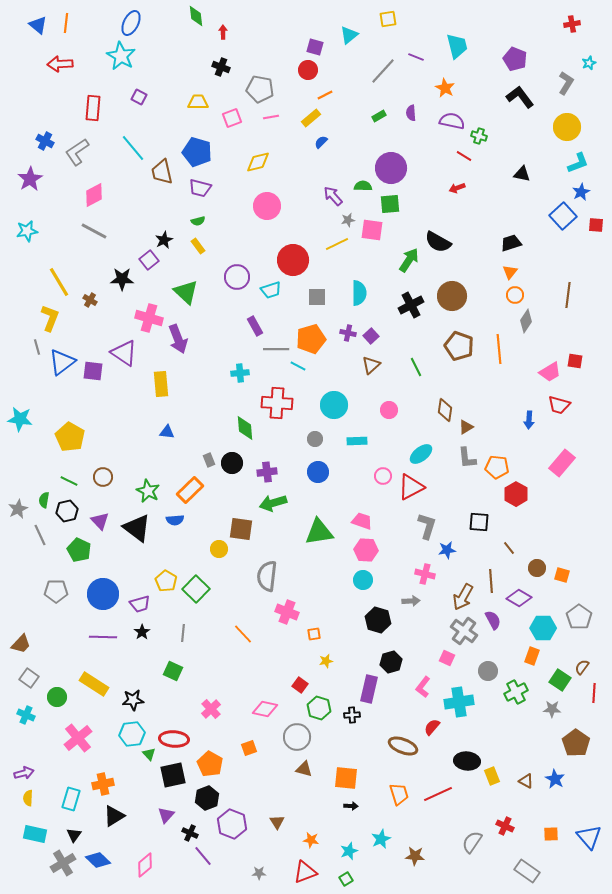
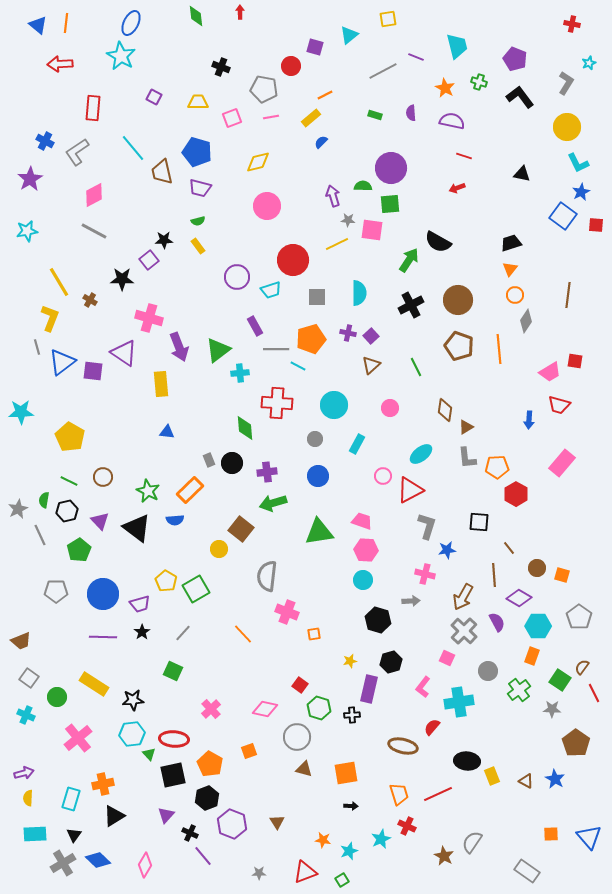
red cross at (572, 24): rotated 21 degrees clockwise
red arrow at (223, 32): moved 17 px right, 20 px up
red circle at (308, 70): moved 17 px left, 4 px up
gray line at (383, 71): rotated 20 degrees clockwise
gray pentagon at (260, 89): moved 4 px right
purple square at (139, 97): moved 15 px right
green rectangle at (379, 116): moved 4 px left, 1 px up; rotated 48 degrees clockwise
green cross at (479, 136): moved 54 px up
red line at (464, 156): rotated 14 degrees counterclockwise
cyan L-shape at (578, 163): rotated 85 degrees clockwise
purple arrow at (333, 196): rotated 25 degrees clockwise
blue square at (563, 216): rotated 12 degrees counterclockwise
gray star at (348, 220): rotated 16 degrees clockwise
black star at (164, 240): rotated 24 degrees clockwise
orange triangle at (510, 272): moved 3 px up
green triangle at (186, 292): moved 32 px right, 58 px down; rotated 40 degrees clockwise
brown circle at (452, 296): moved 6 px right, 4 px down
purple arrow at (178, 339): moved 1 px right, 8 px down
pink circle at (389, 410): moved 1 px right, 2 px up
cyan star at (20, 419): moved 1 px right, 7 px up; rotated 10 degrees counterclockwise
cyan rectangle at (357, 441): moved 3 px down; rotated 60 degrees counterclockwise
orange pentagon at (497, 467): rotated 10 degrees counterclockwise
blue circle at (318, 472): moved 4 px down
red triangle at (411, 487): moved 1 px left, 3 px down
brown square at (241, 529): rotated 30 degrees clockwise
green pentagon at (79, 550): rotated 15 degrees clockwise
brown line at (491, 581): moved 3 px right, 6 px up
green square at (196, 589): rotated 16 degrees clockwise
purple semicircle at (493, 620): moved 4 px right, 2 px down
cyan hexagon at (543, 628): moved 5 px left, 2 px up
gray cross at (464, 631): rotated 8 degrees clockwise
gray line at (183, 633): rotated 36 degrees clockwise
brown trapezoid at (21, 644): moved 3 px up; rotated 25 degrees clockwise
yellow star at (326, 661): moved 24 px right
green cross at (516, 692): moved 3 px right, 2 px up; rotated 10 degrees counterclockwise
red line at (594, 693): rotated 30 degrees counterclockwise
brown ellipse at (403, 746): rotated 8 degrees counterclockwise
orange square at (249, 748): moved 3 px down
orange square at (346, 778): moved 5 px up; rotated 15 degrees counterclockwise
red cross at (505, 826): moved 98 px left
cyan rectangle at (35, 834): rotated 15 degrees counterclockwise
orange star at (311, 840): moved 12 px right
brown star at (415, 856): moved 29 px right; rotated 24 degrees clockwise
pink diamond at (145, 865): rotated 20 degrees counterclockwise
green square at (346, 879): moved 4 px left, 1 px down
